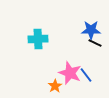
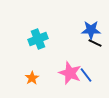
cyan cross: rotated 18 degrees counterclockwise
orange star: moved 23 px left, 8 px up
